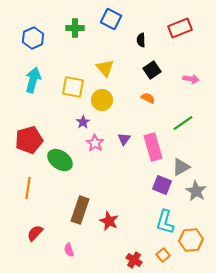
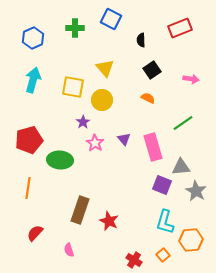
purple triangle: rotated 16 degrees counterclockwise
green ellipse: rotated 30 degrees counterclockwise
gray triangle: rotated 24 degrees clockwise
